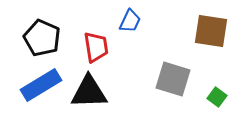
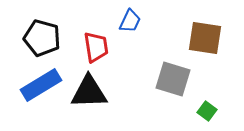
brown square: moved 6 px left, 7 px down
black pentagon: rotated 9 degrees counterclockwise
green square: moved 10 px left, 14 px down
